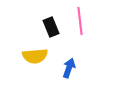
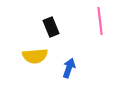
pink line: moved 20 px right
